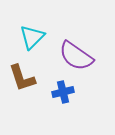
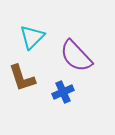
purple semicircle: rotated 12 degrees clockwise
blue cross: rotated 10 degrees counterclockwise
